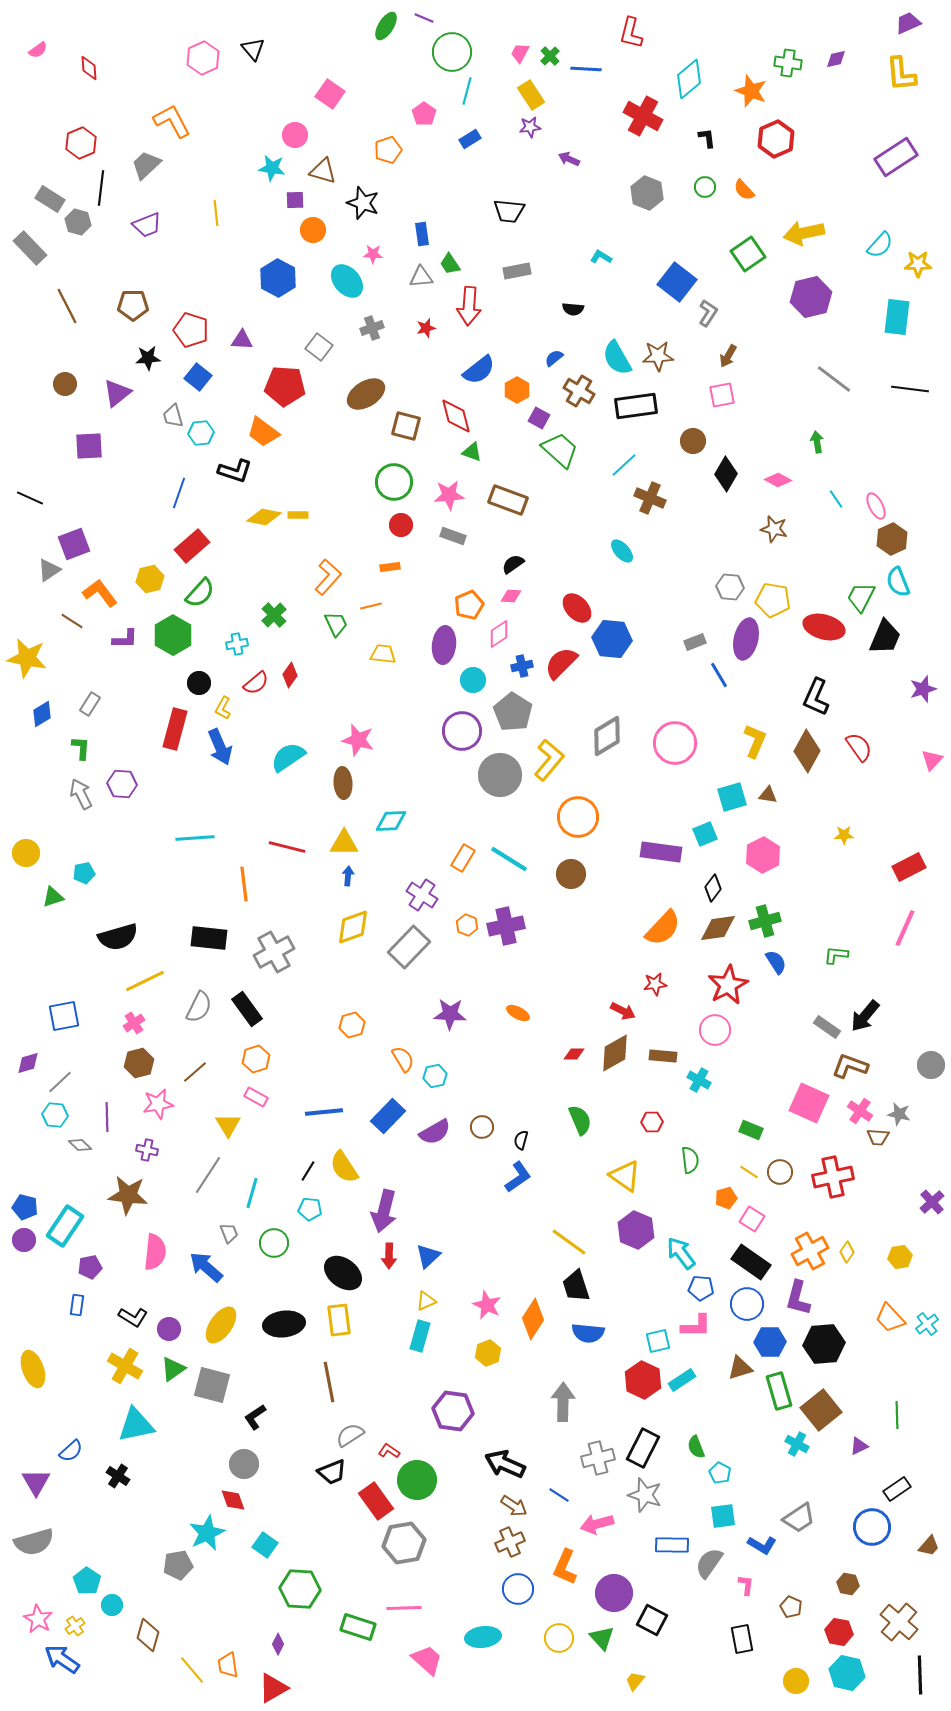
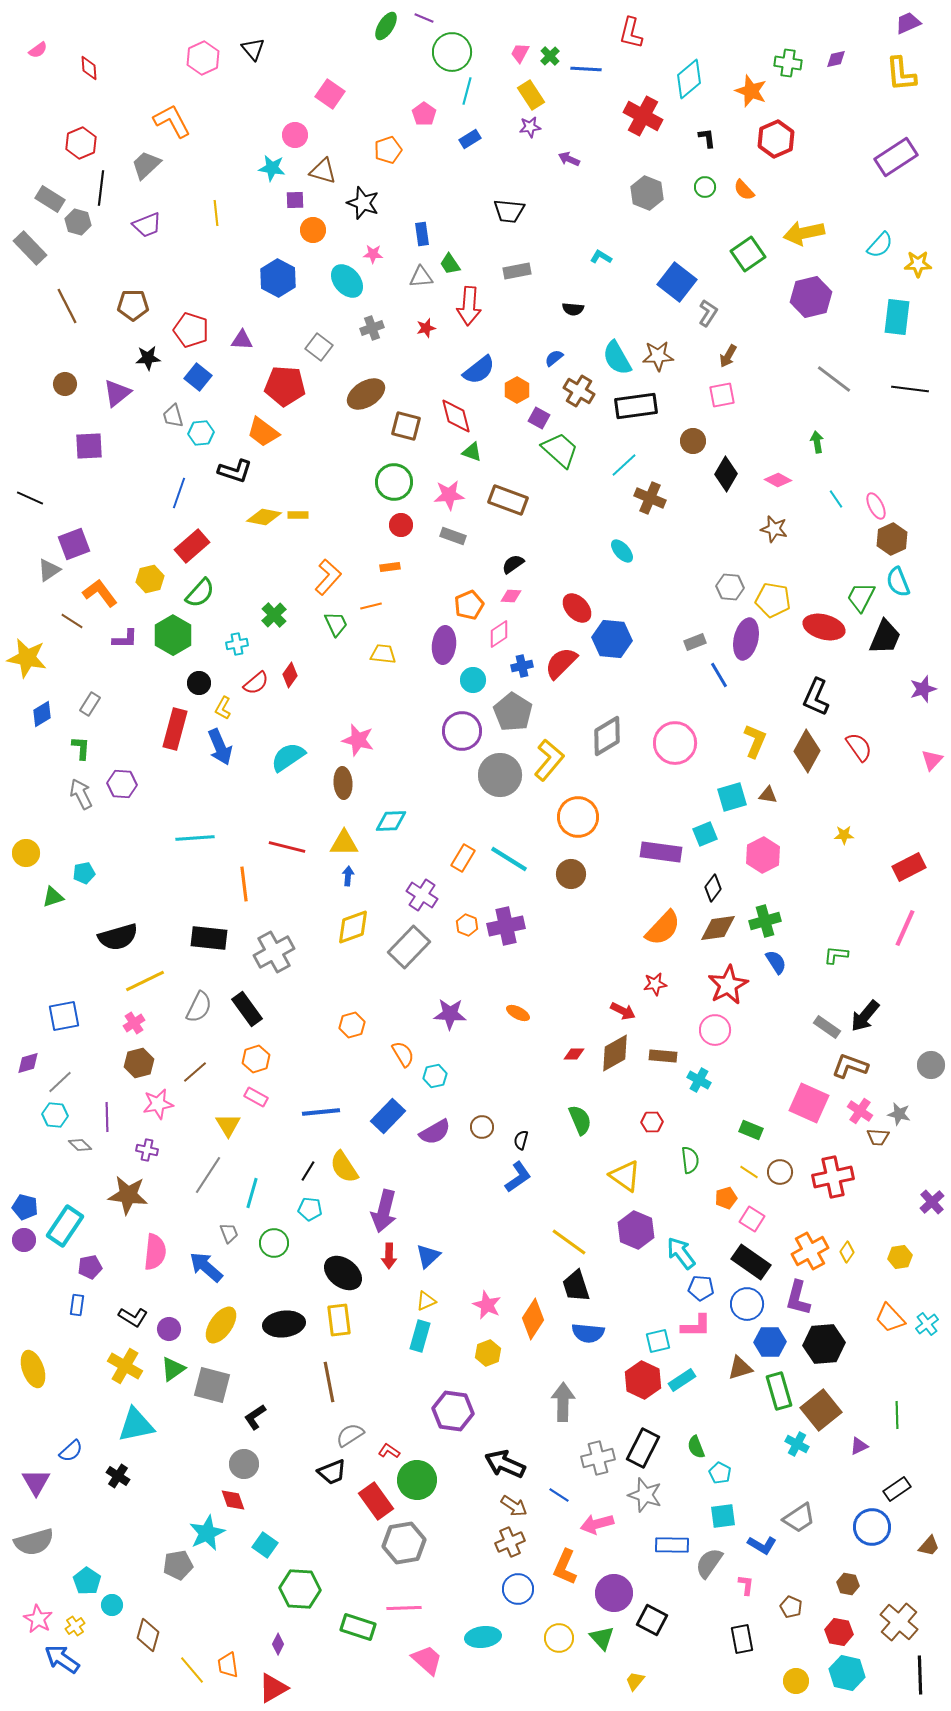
orange semicircle at (403, 1059): moved 5 px up
blue line at (324, 1112): moved 3 px left
